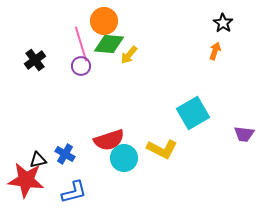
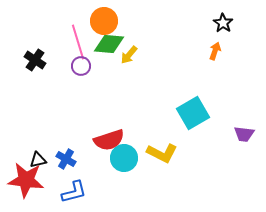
pink line: moved 3 px left, 2 px up
black cross: rotated 20 degrees counterclockwise
yellow L-shape: moved 4 px down
blue cross: moved 1 px right, 5 px down
